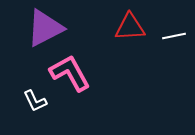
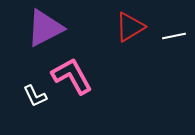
red triangle: rotated 28 degrees counterclockwise
pink L-shape: moved 2 px right, 3 px down
white L-shape: moved 5 px up
